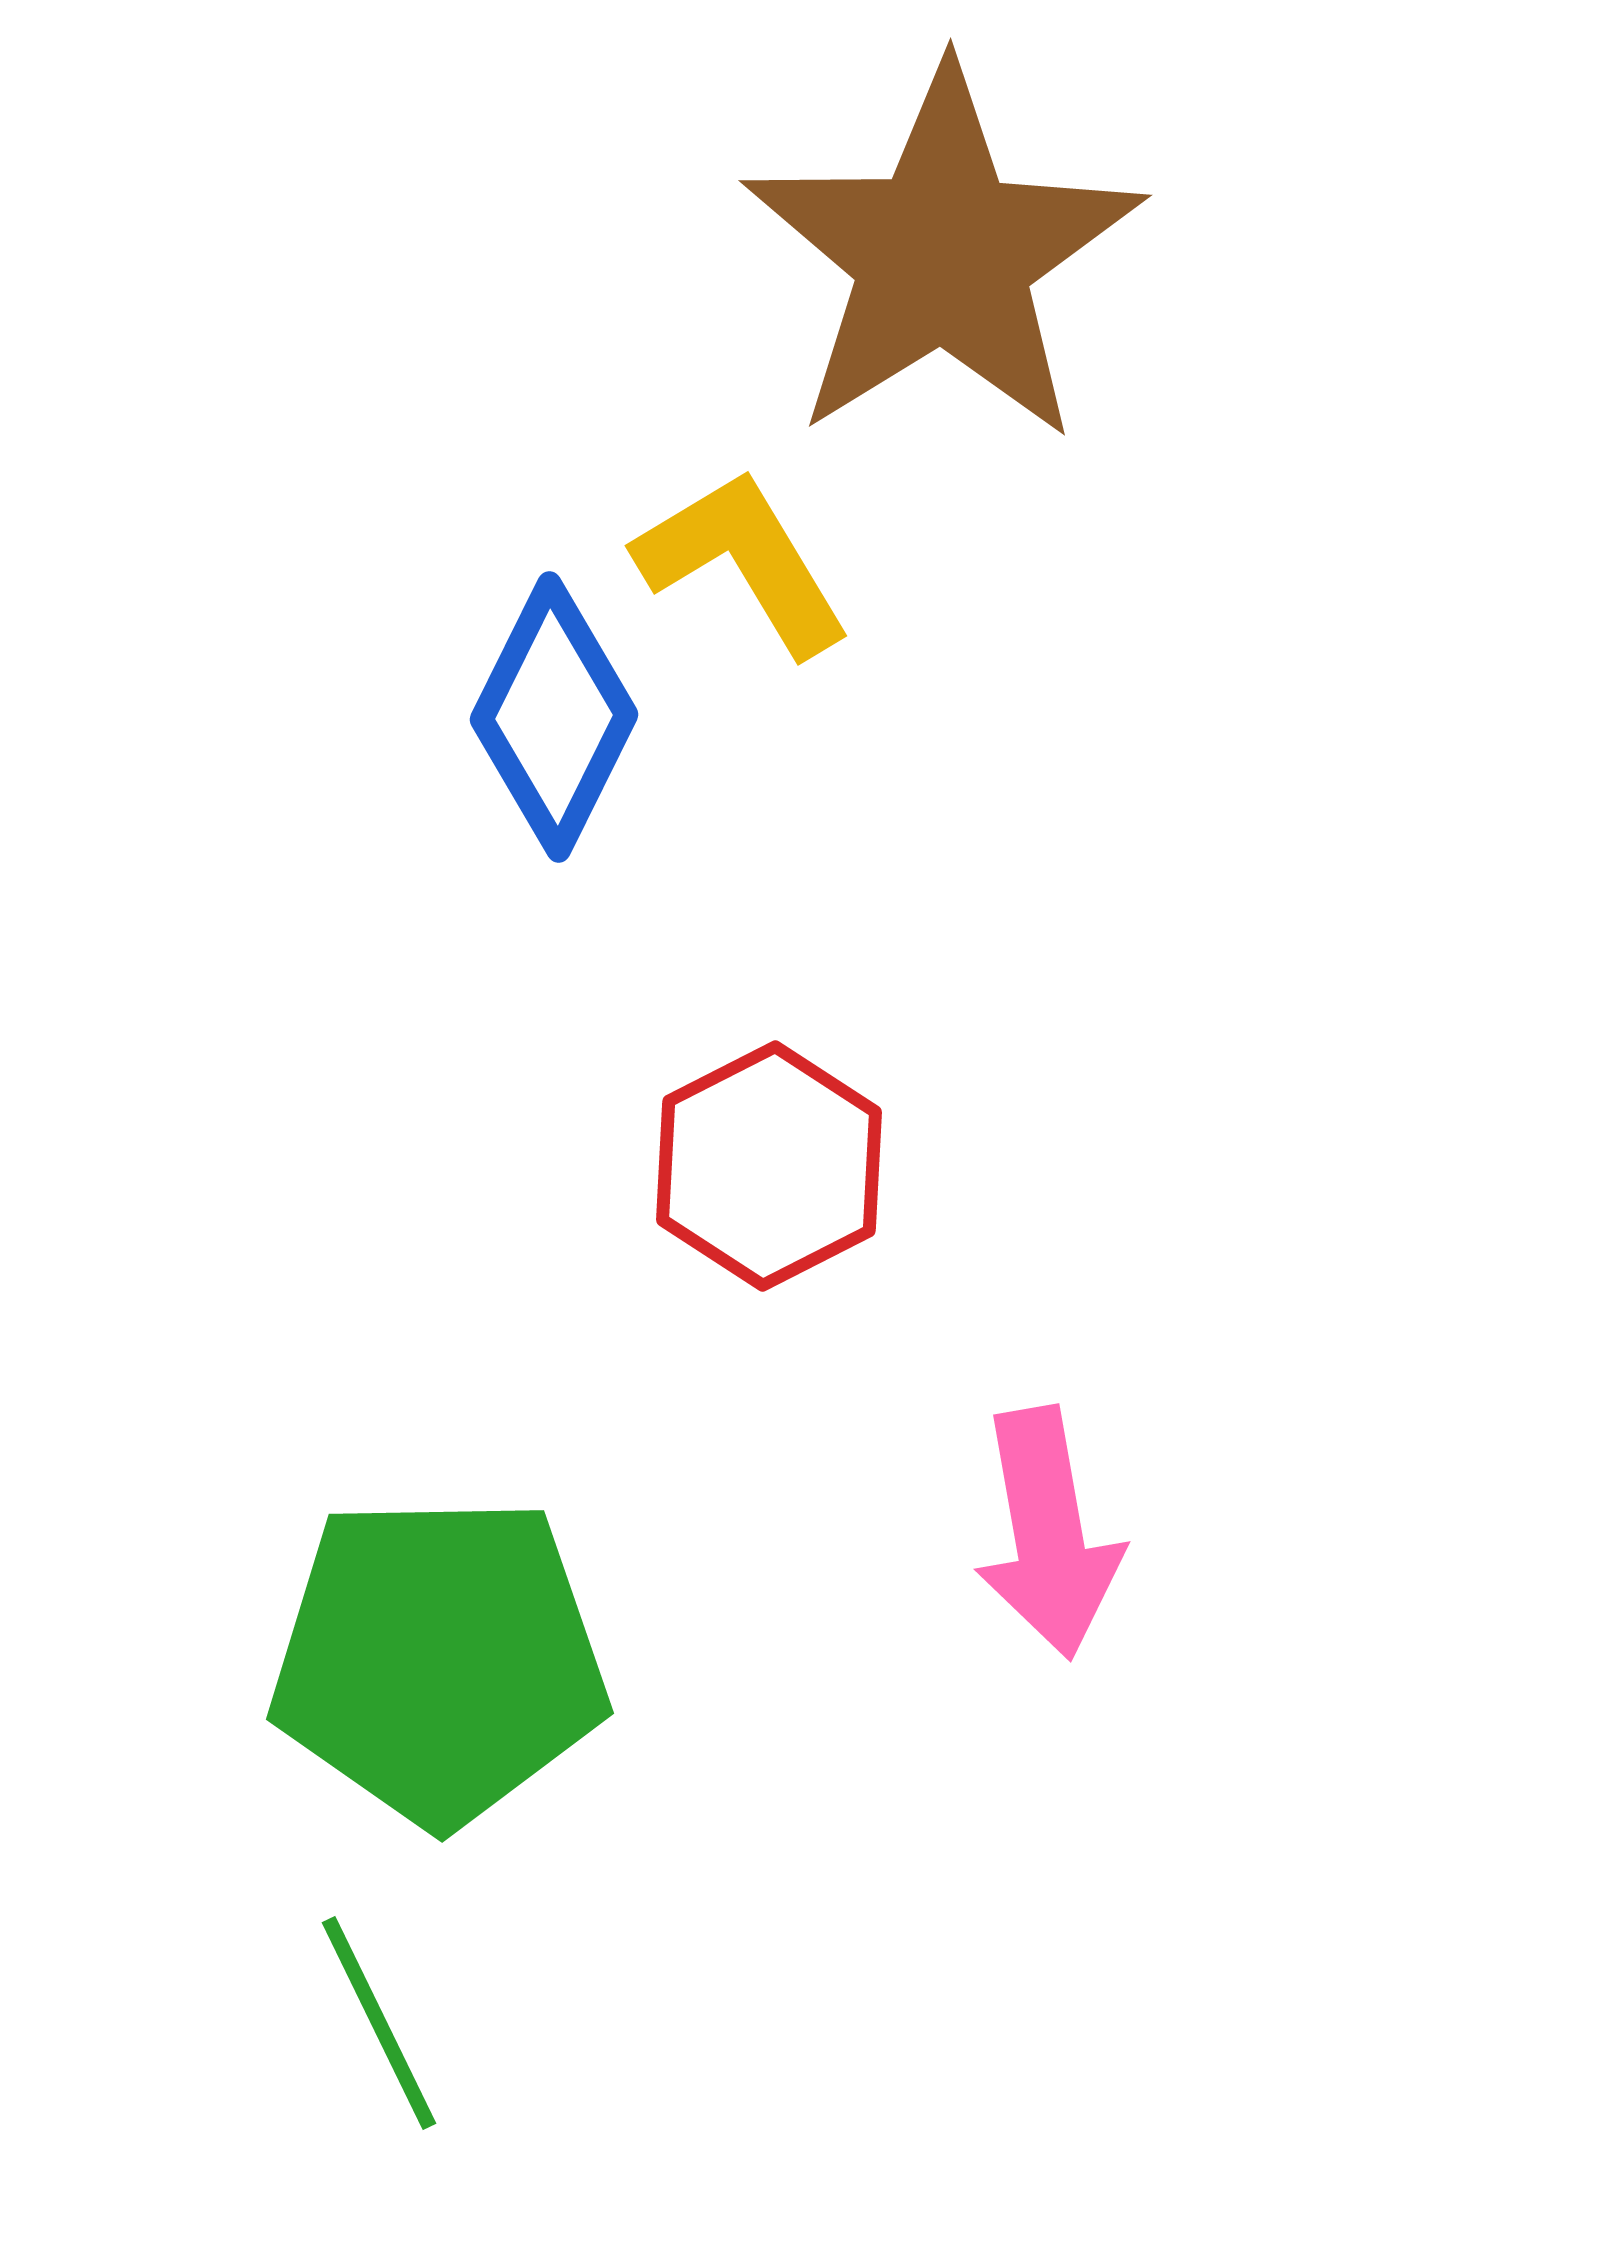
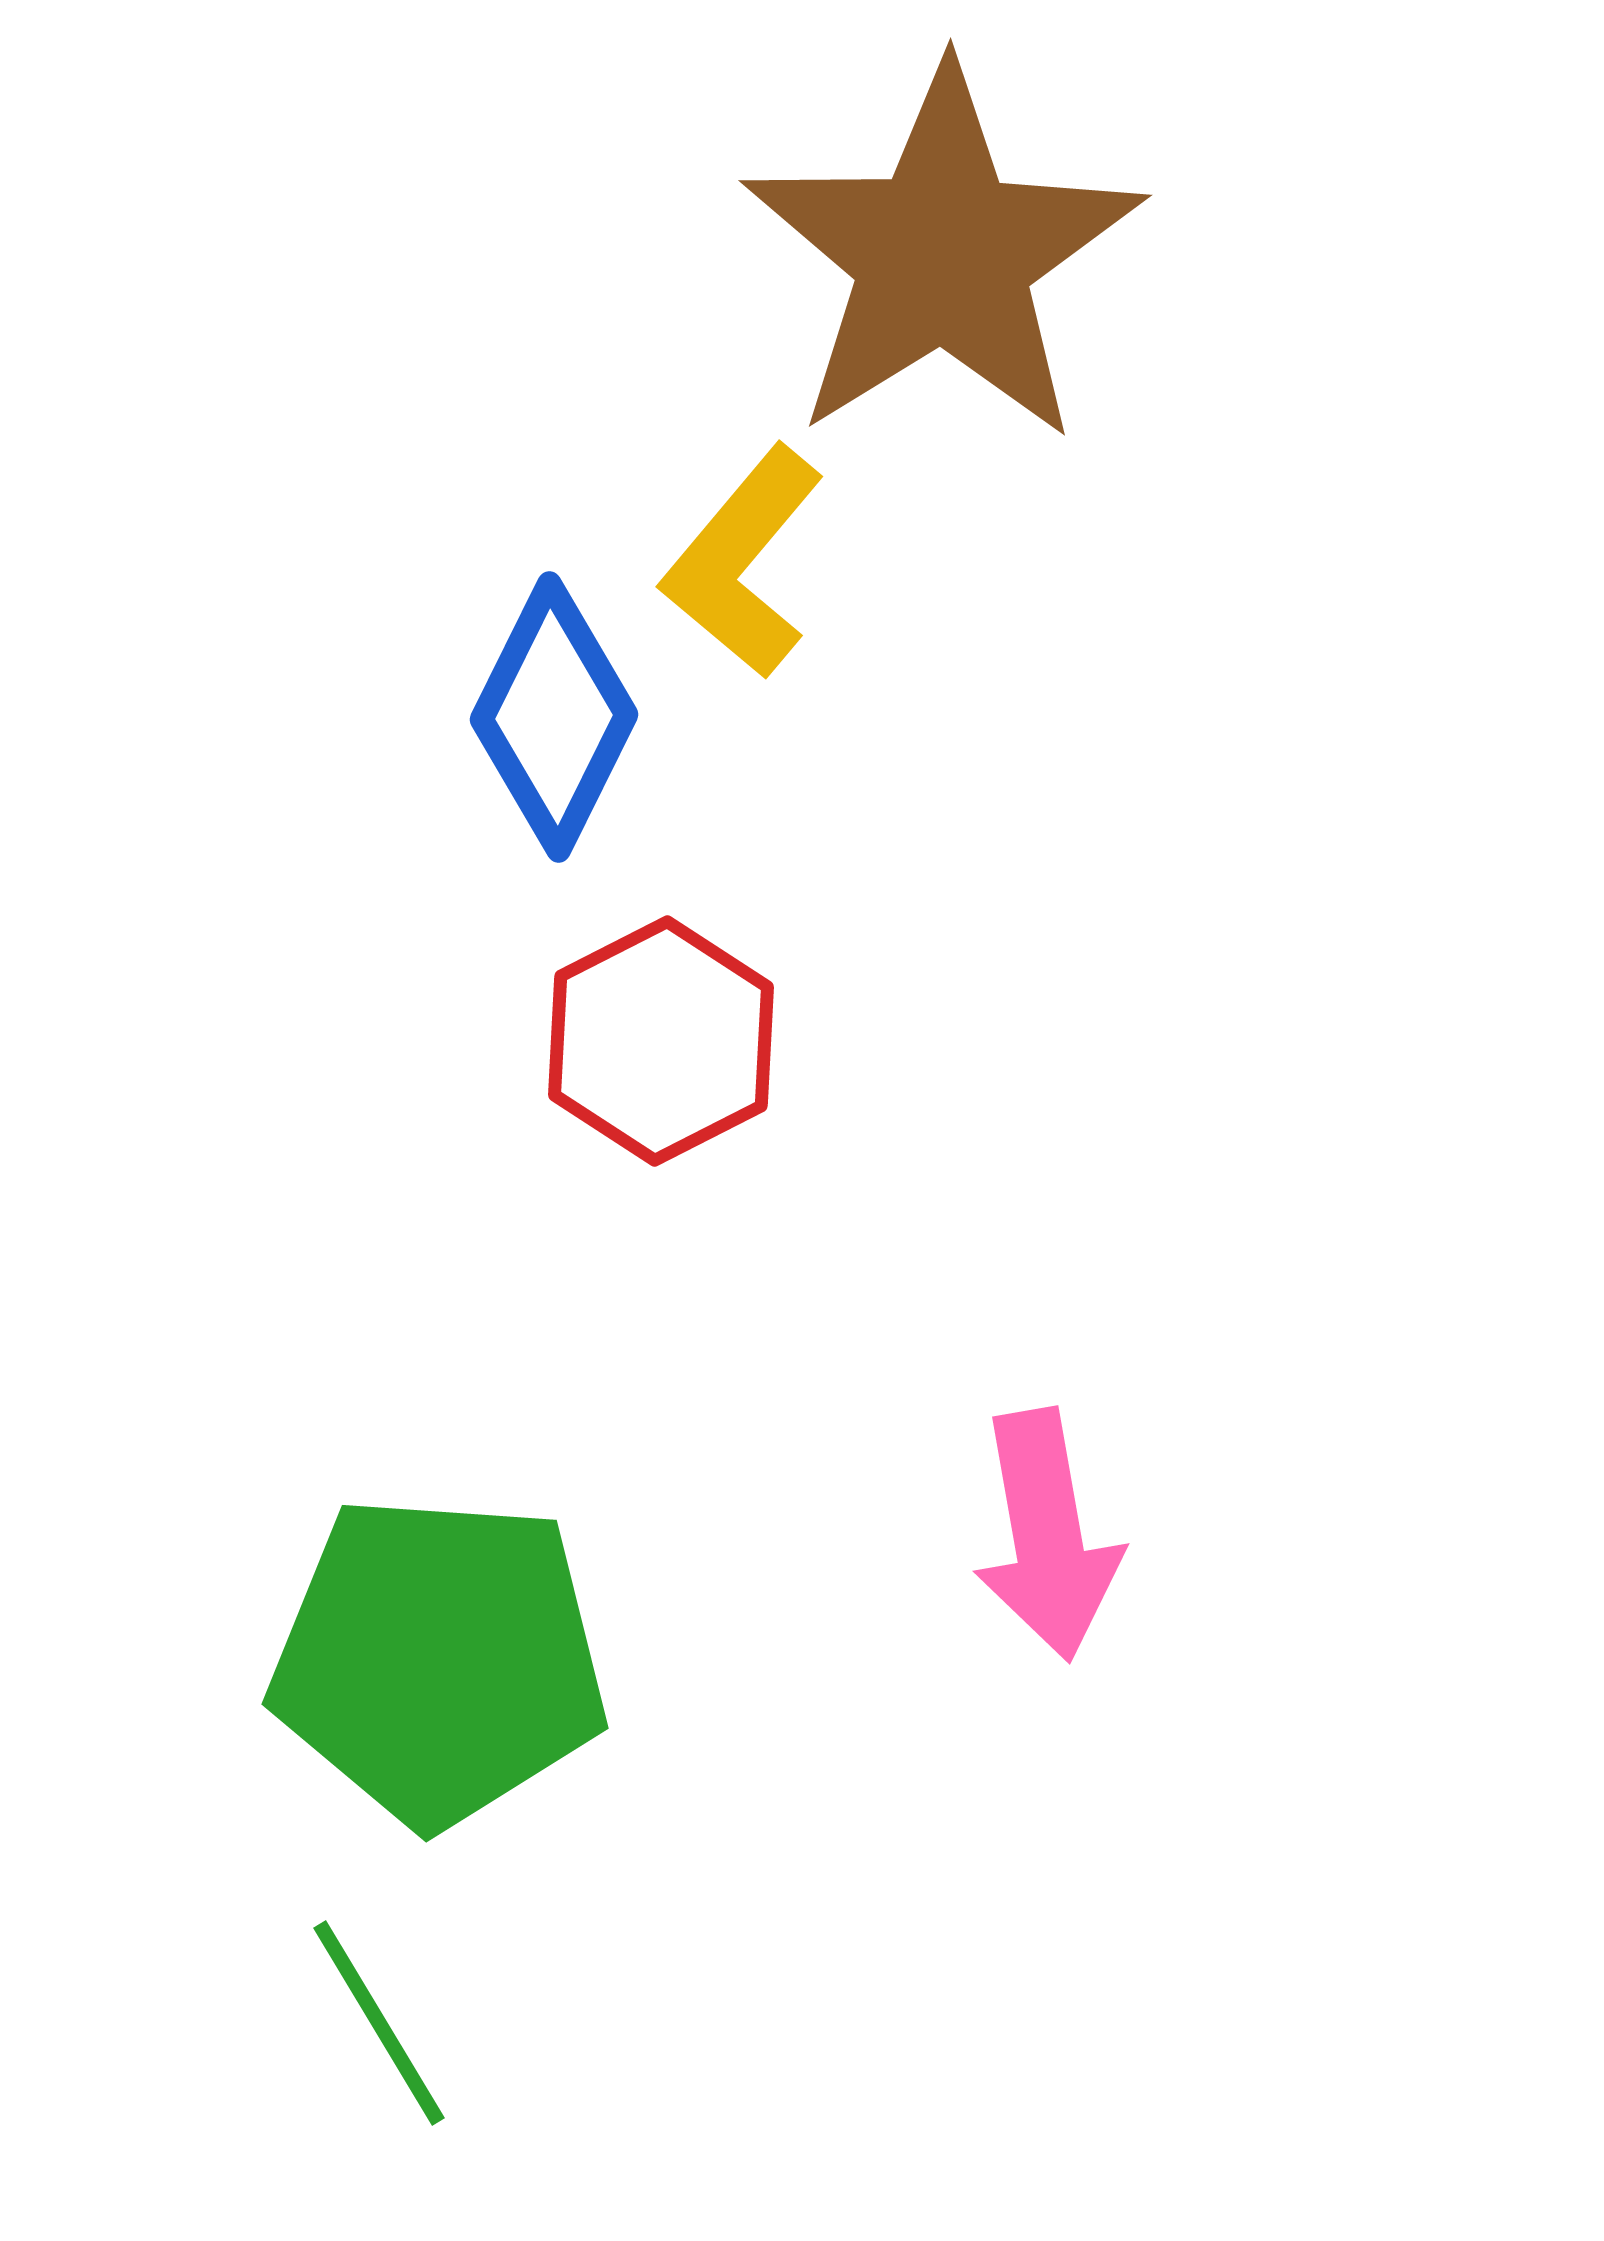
yellow L-shape: rotated 109 degrees counterclockwise
red hexagon: moved 108 px left, 125 px up
pink arrow: moved 1 px left, 2 px down
green pentagon: rotated 5 degrees clockwise
green line: rotated 5 degrees counterclockwise
